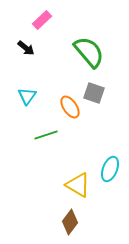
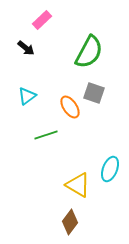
green semicircle: rotated 68 degrees clockwise
cyan triangle: rotated 18 degrees clockwise
